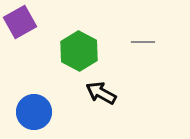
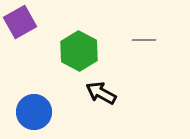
gray line: moved 1 px right, 2 px up
